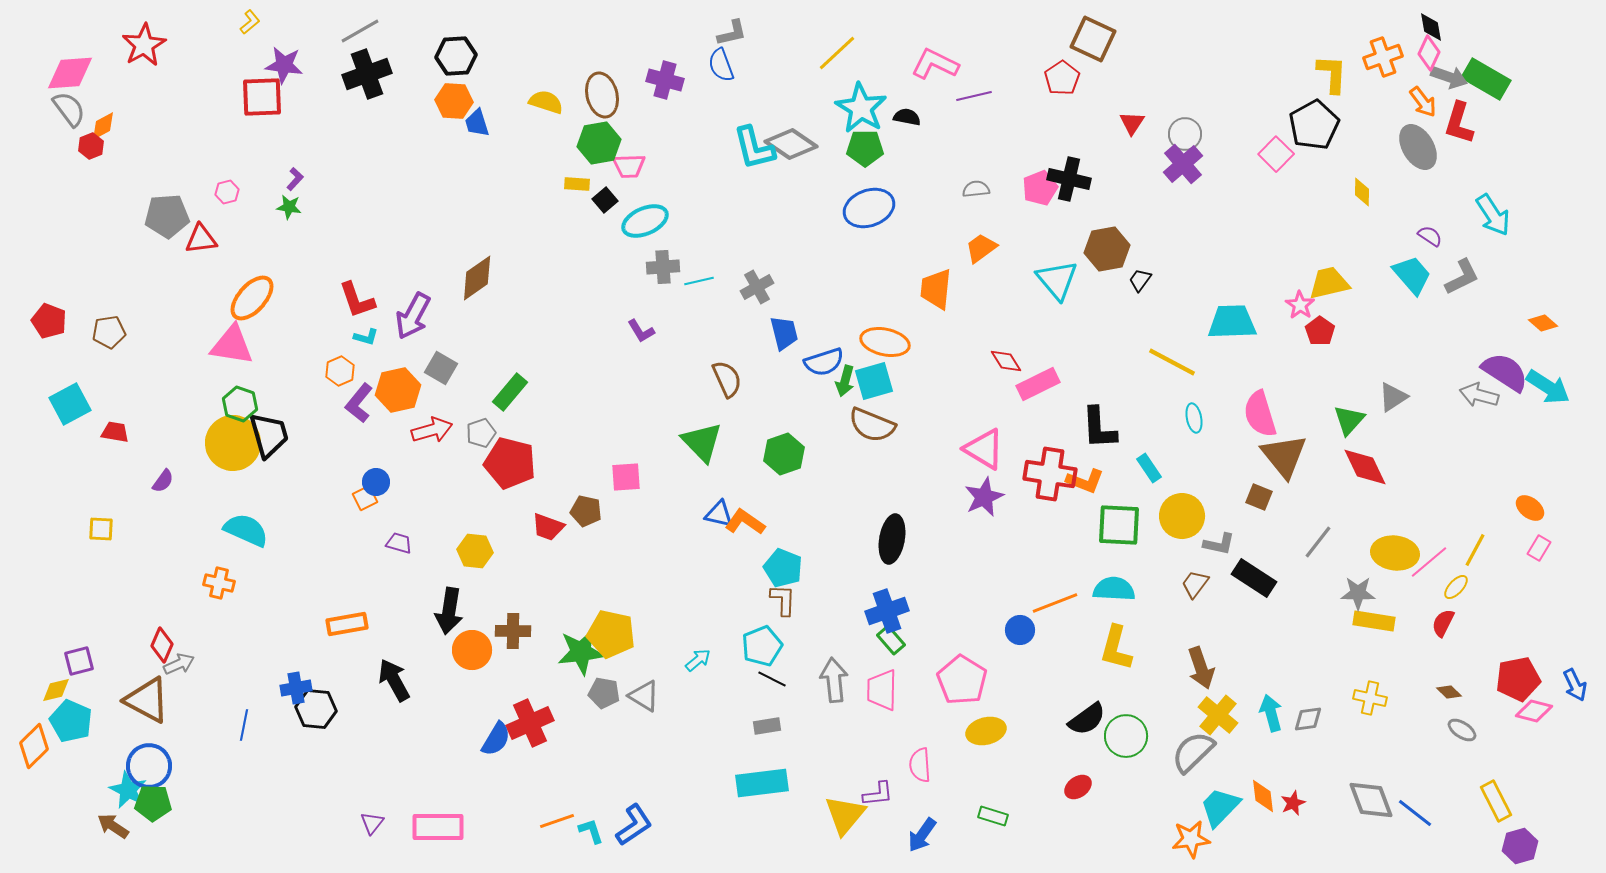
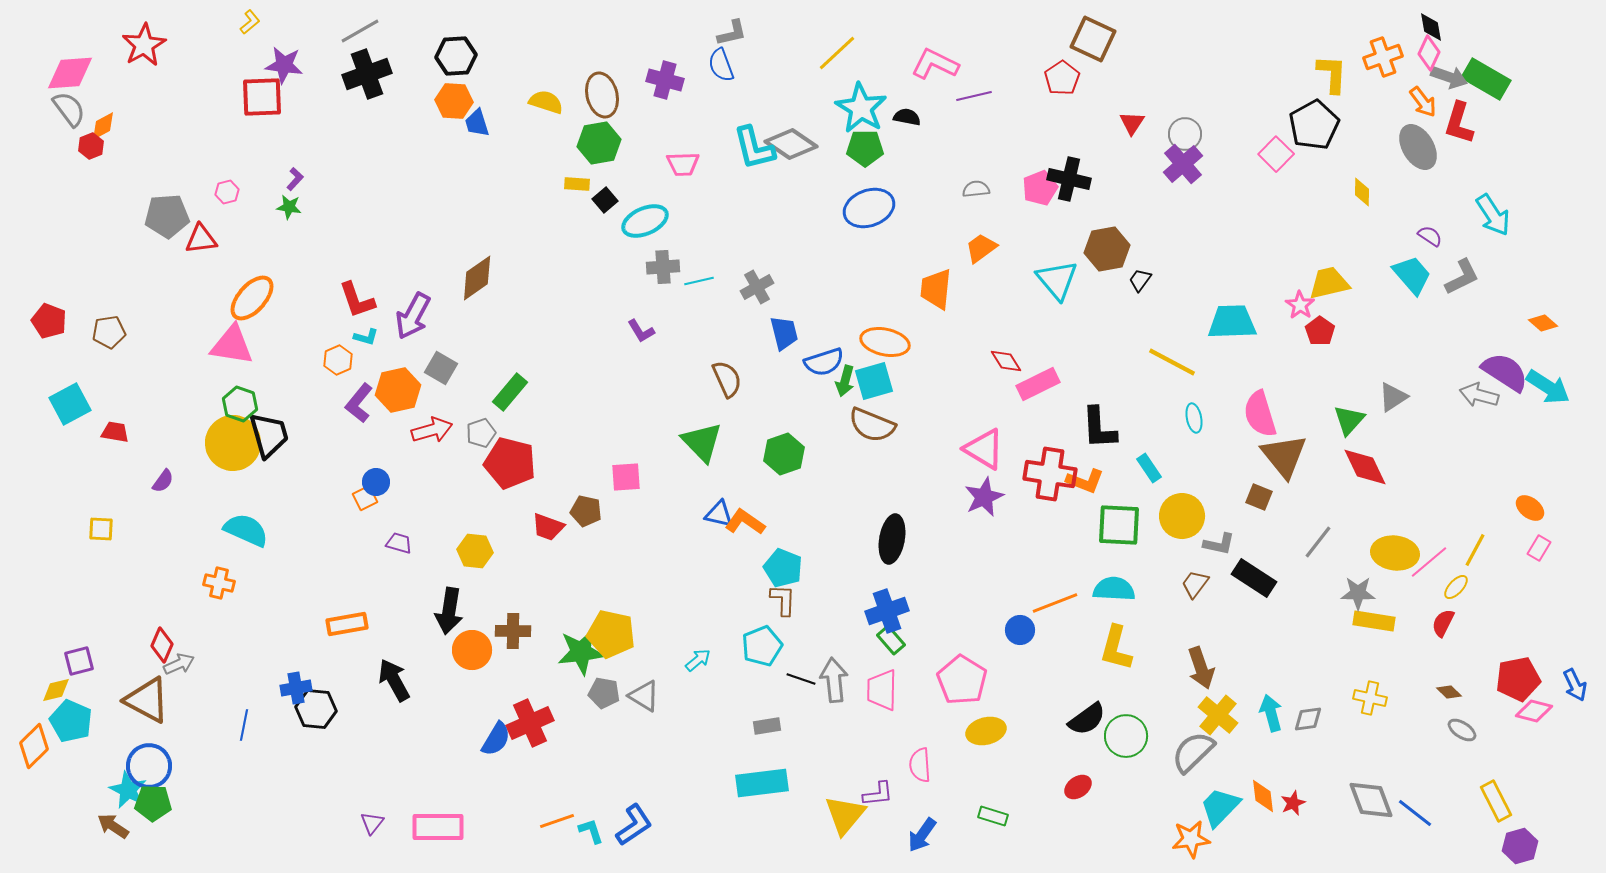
pink trapezoid at (629, 166): moved 54 px right, 2 px up
orange hexagon at (340, 371): moved 2 px left, 11 px up
black line at (772, 679): moved 29 px right; rotated 8 degrees counterclockwise
